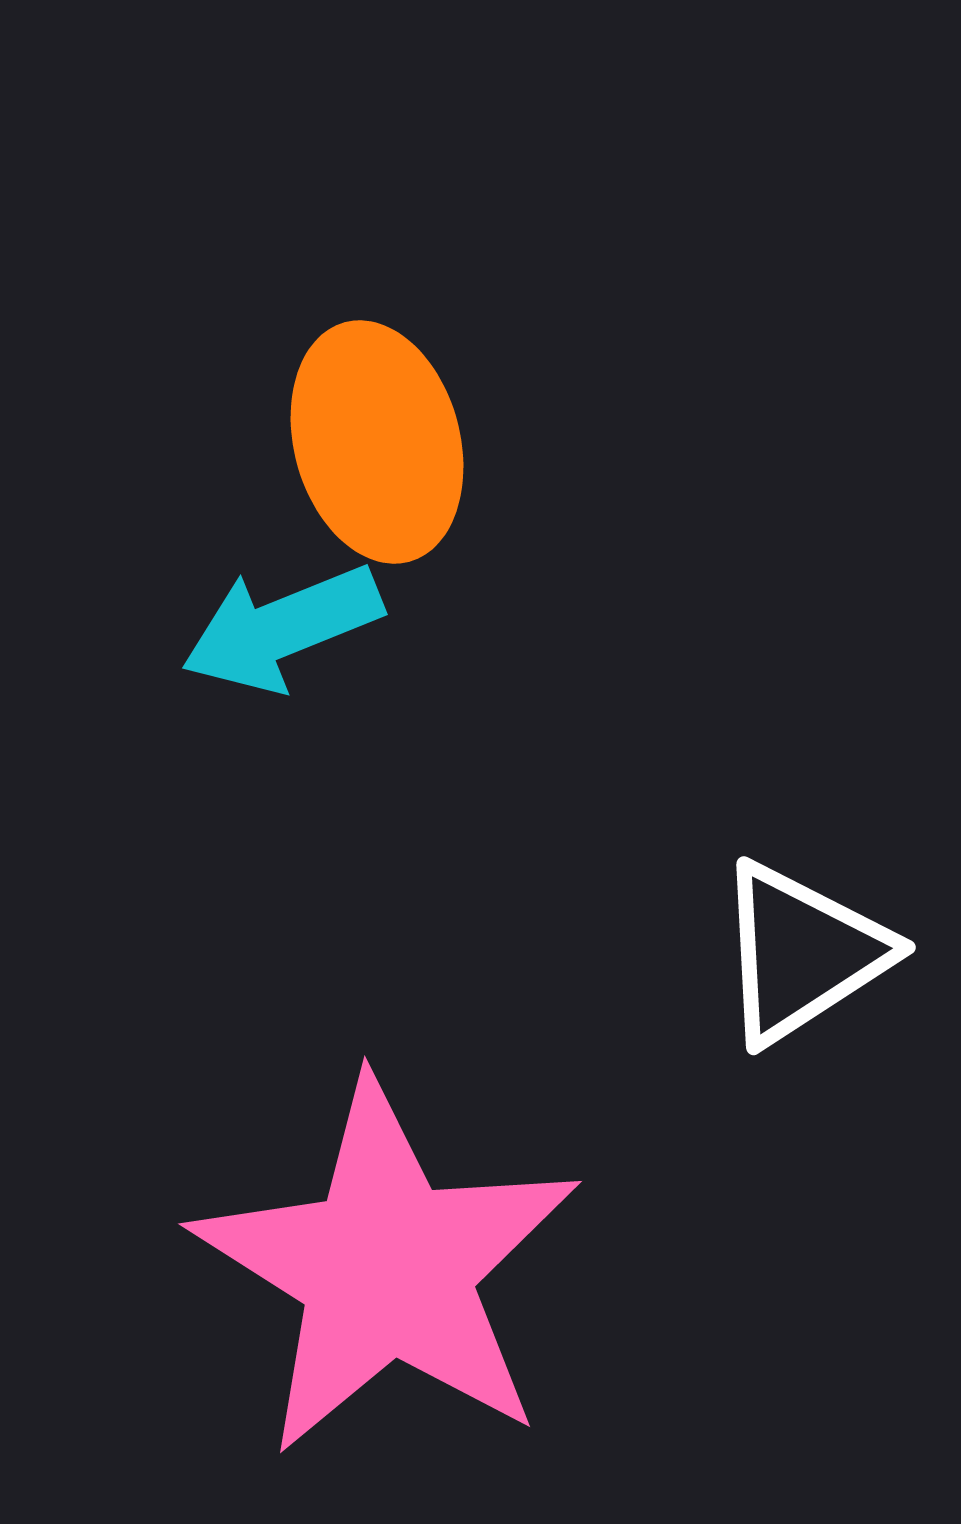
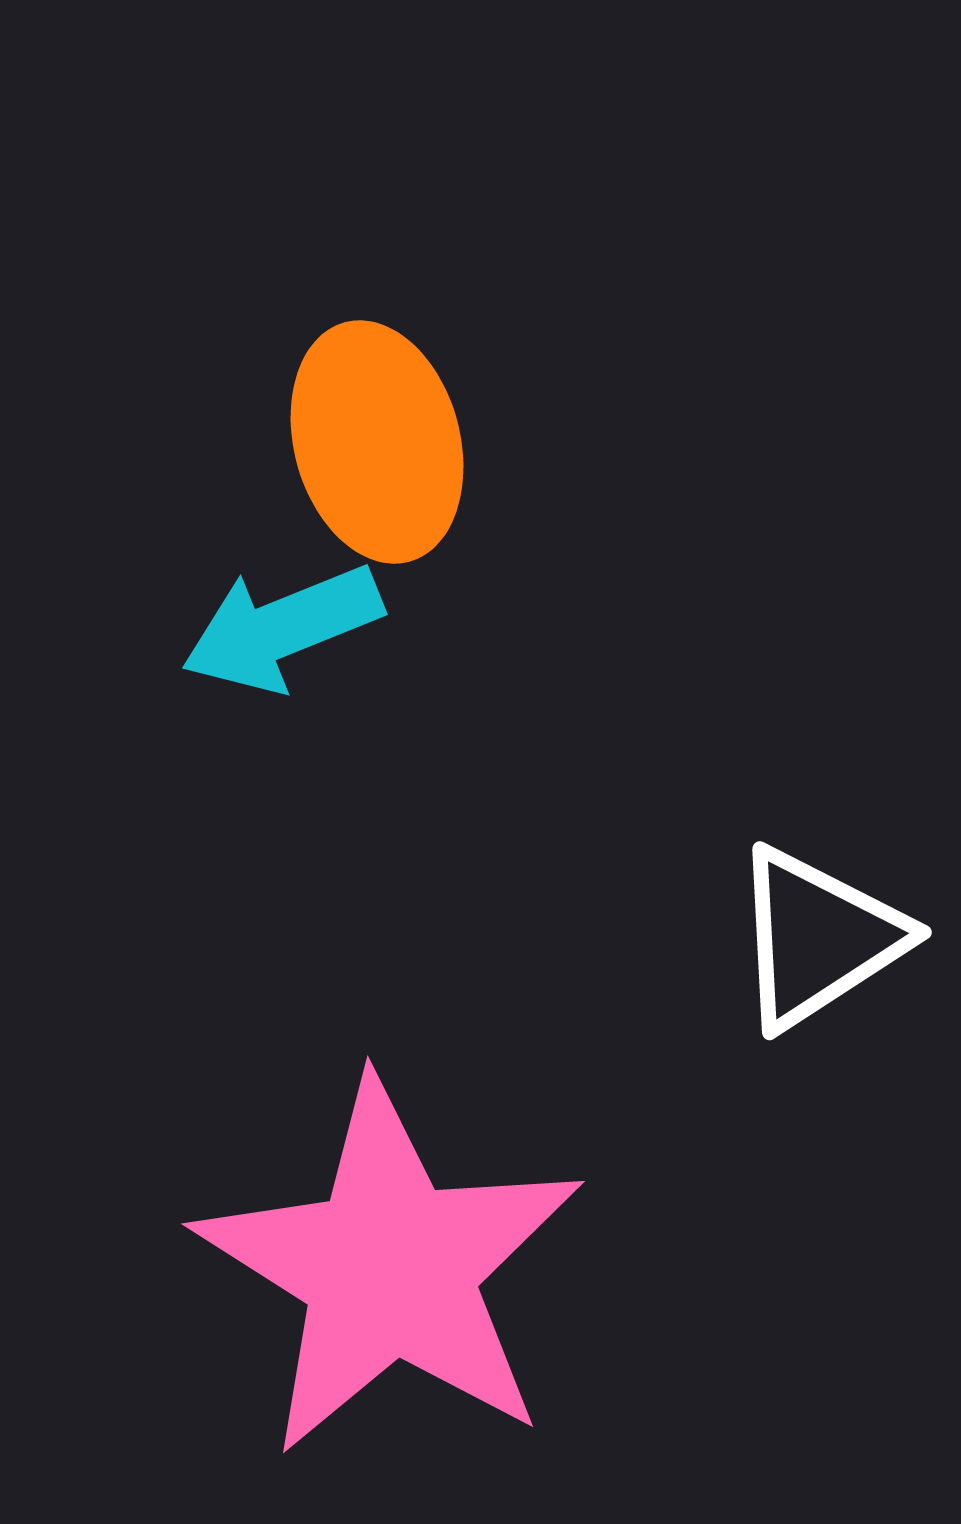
white triangle: moved 16 px right, 15 px up
pink star: moved 3 px right
